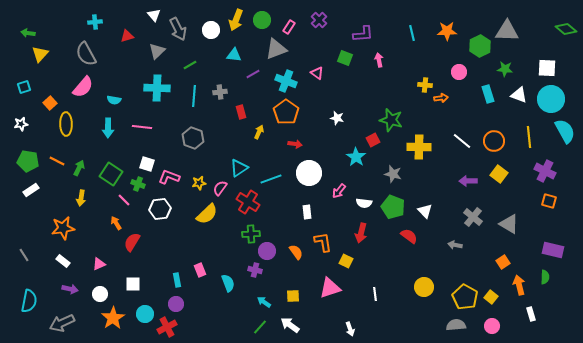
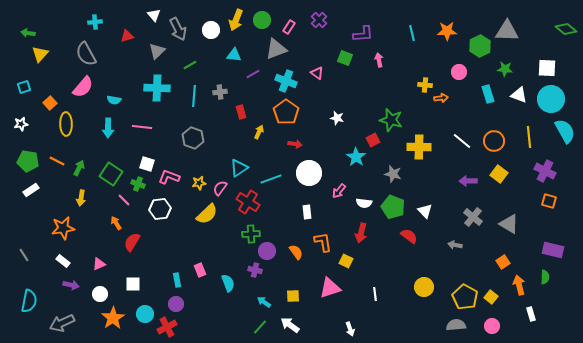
purple arrow at (70, 289): moved 1 px right, 4 px up
